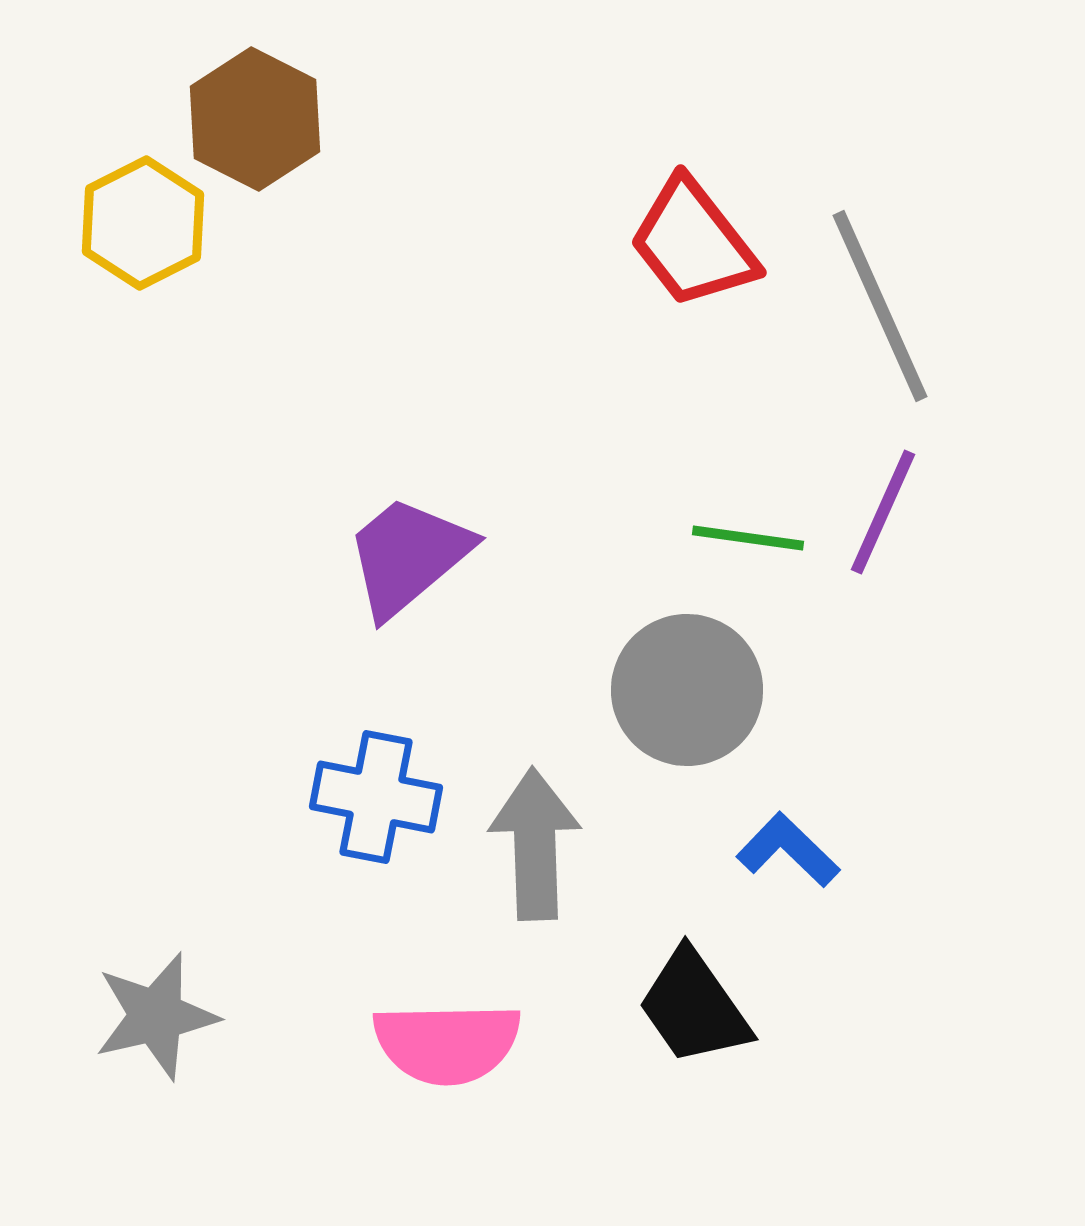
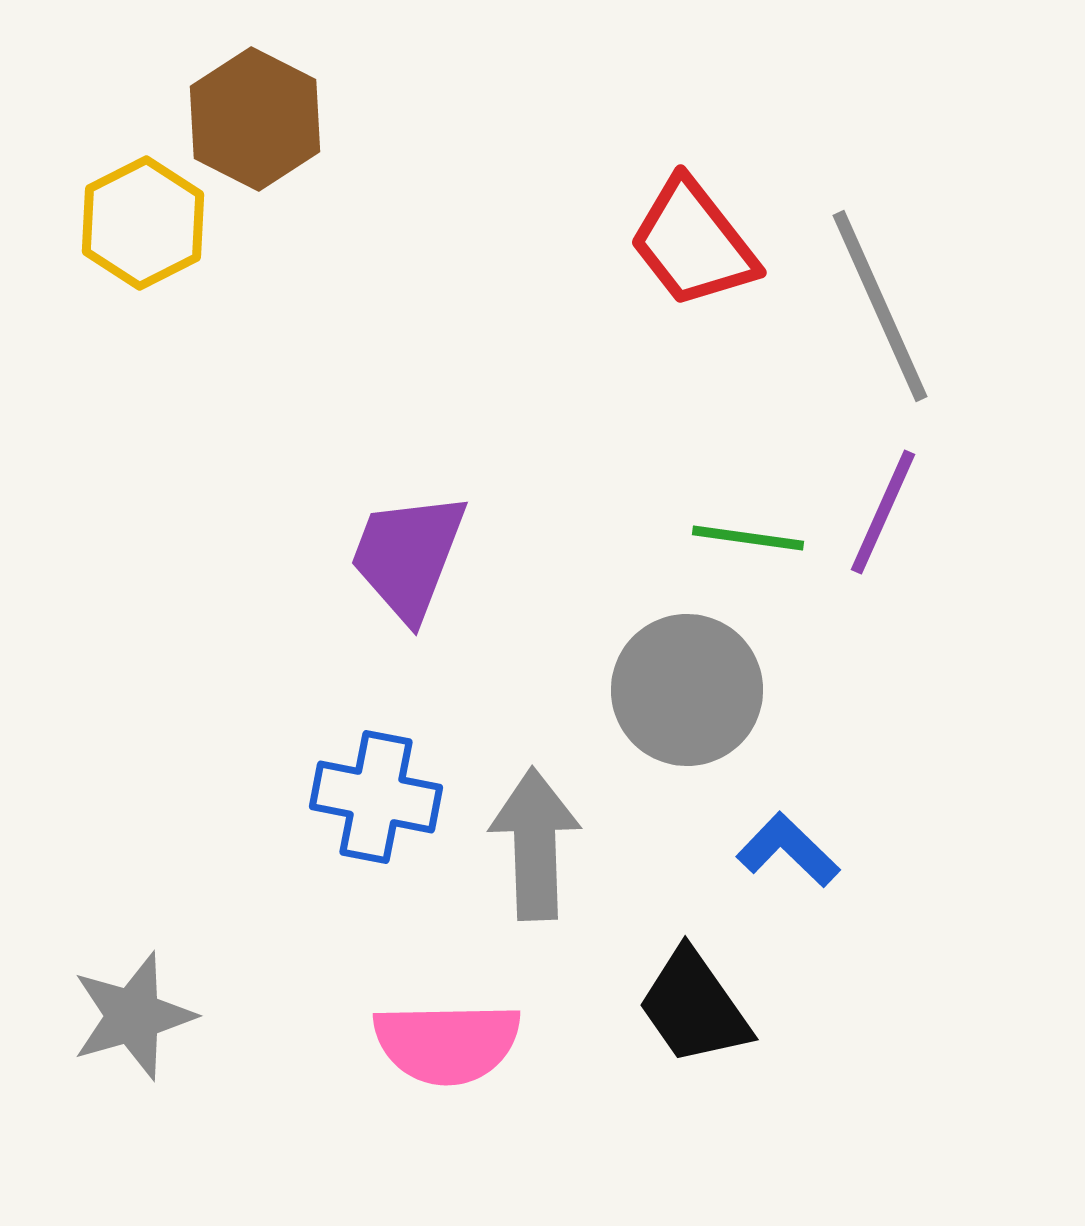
purple trapezoid: rotated 29 degrees counterclockwise
gray star: moved 23 px left; rotated 3 degrees counterclockwise
